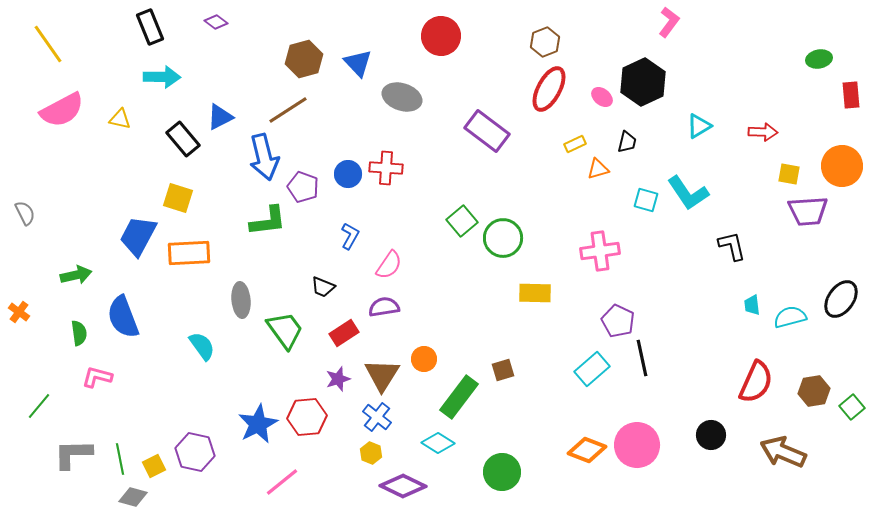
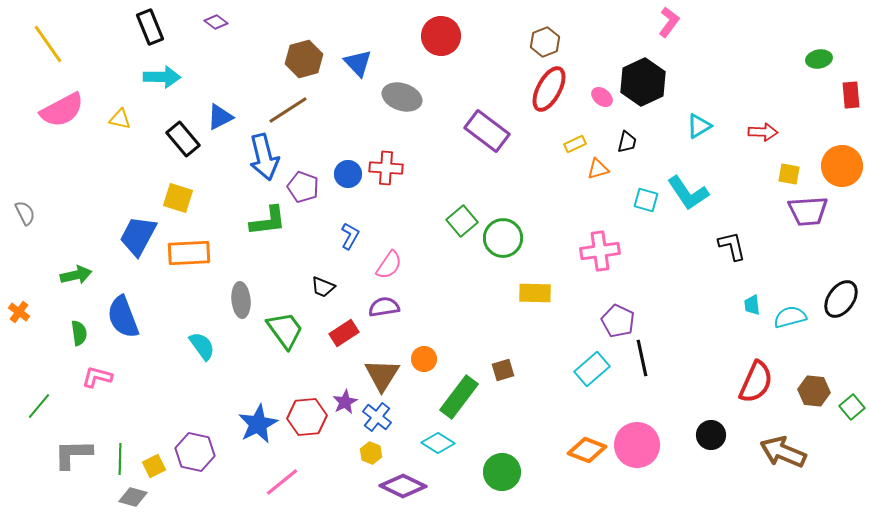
purple star at (338, 379): moved 7 px right, 23 px down; rotated 10 degrees counterclockwise
brown hexagon at (814, 391): rotated 16 degrees clockwise
green line at (120, 459): rotated 12 degrees clockwise
